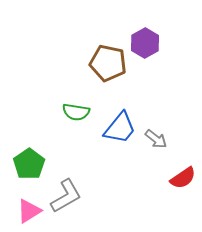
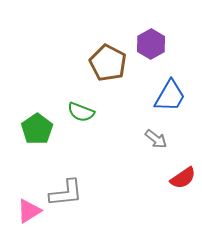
purple hexagon: moved 6 px right, 1 px down
brown pentagon: rotated 15 degrees clockwise
green semicircle: moved 5 px right; rotated 12 degrees clockwise
blue trapezoid: moved 50 px right, 32 px up; rotated 9 degrees counterclockwise
green pentagon: moved 8 px right, 35 px up
gray L-shape: moved 3 px up; rotated 24 degrees clockwise
